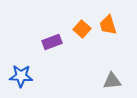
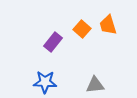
purple rectangle: moved 1 px right; rotated 30 degrees counterclockwise
blue star: moved 24 px right, 6 px down
gray triangle: moved 17 px left, 4 px down
